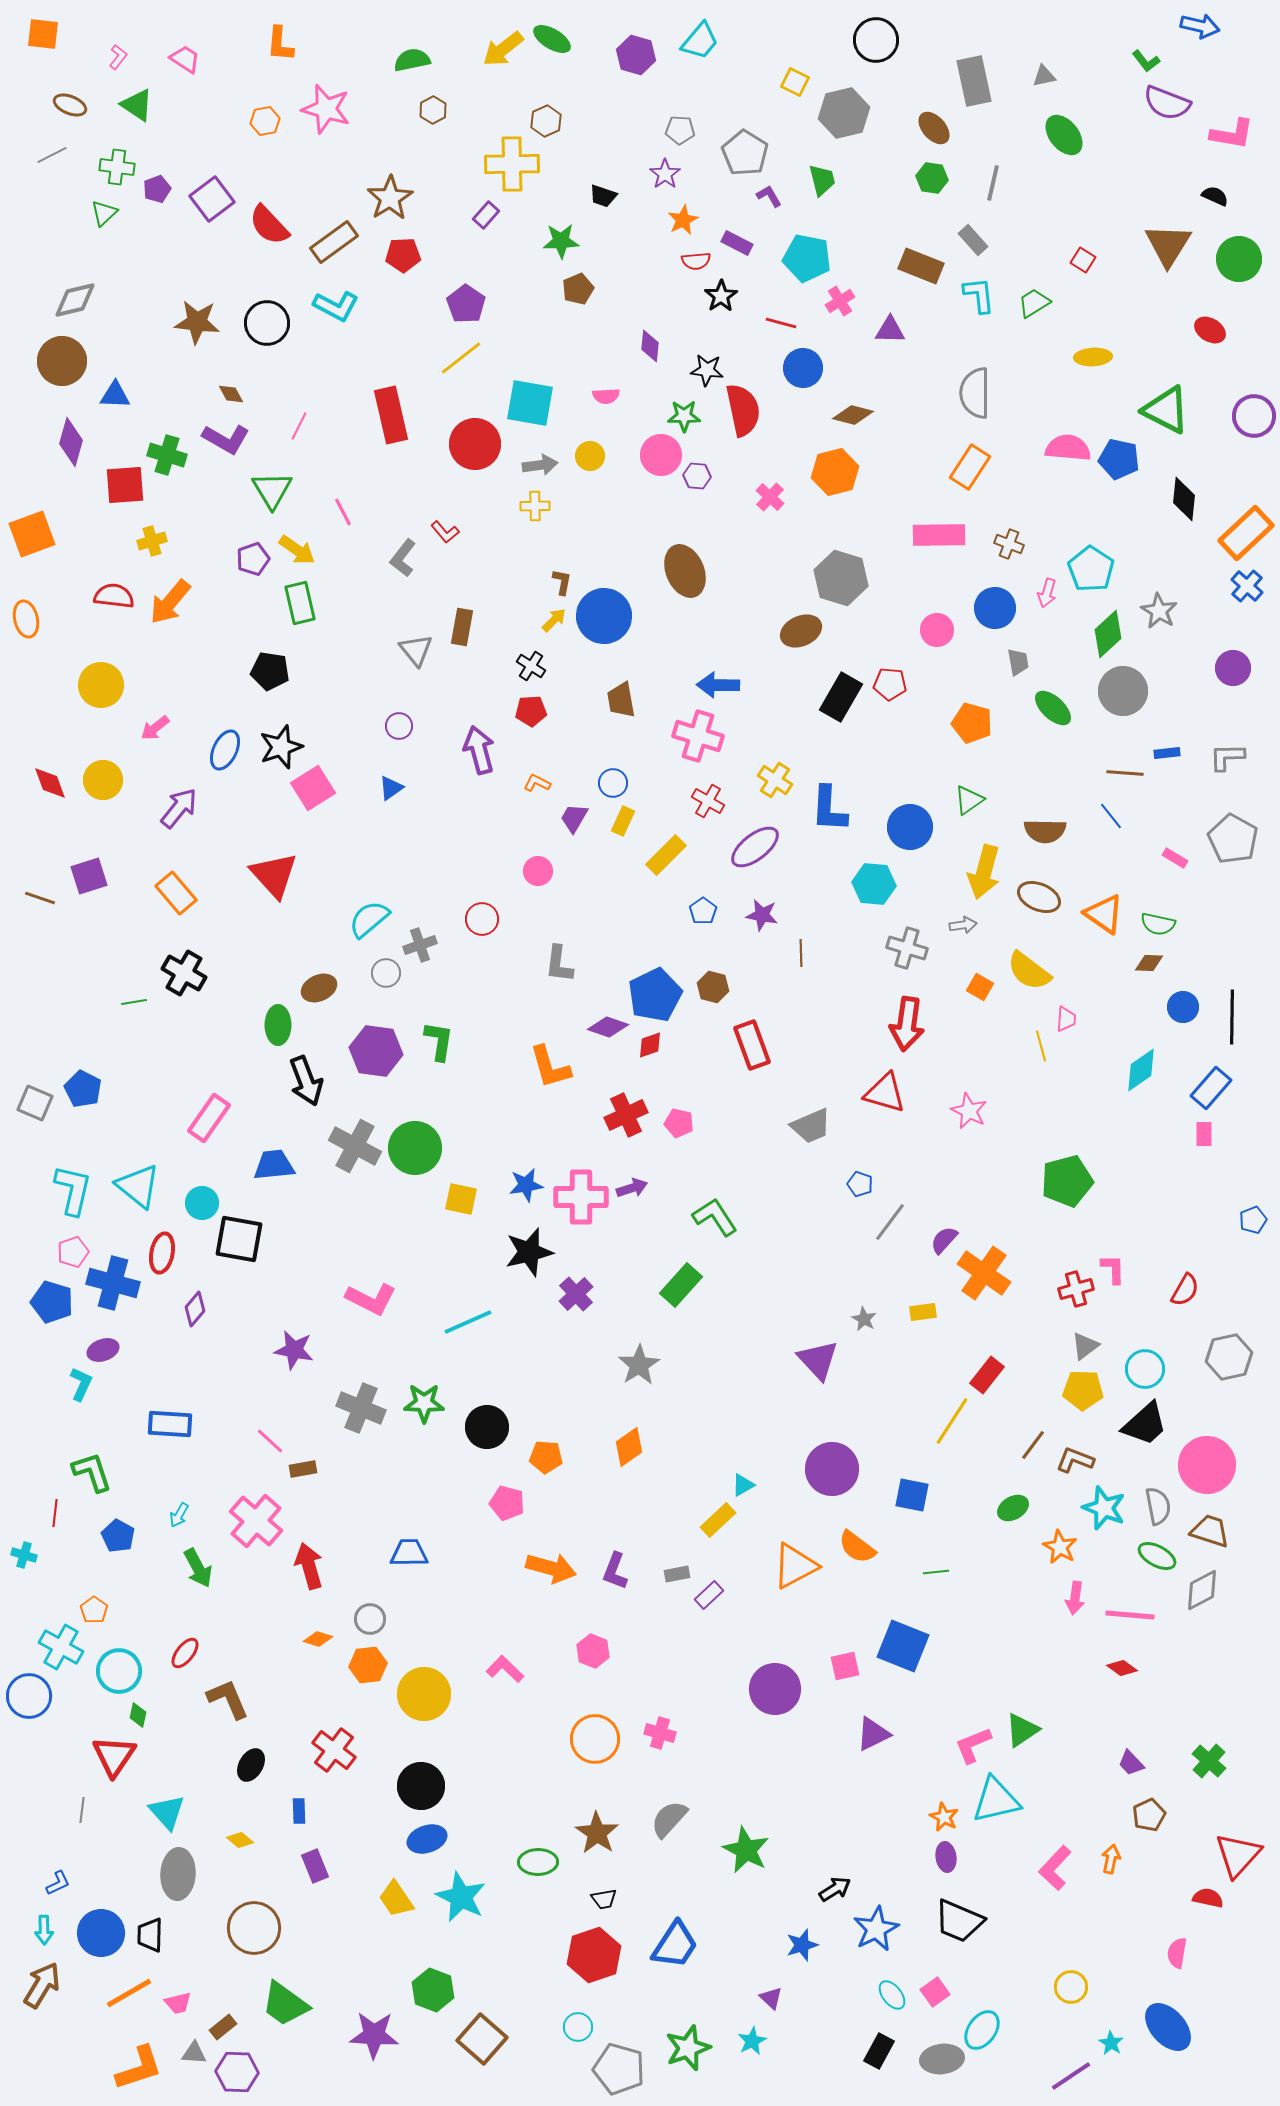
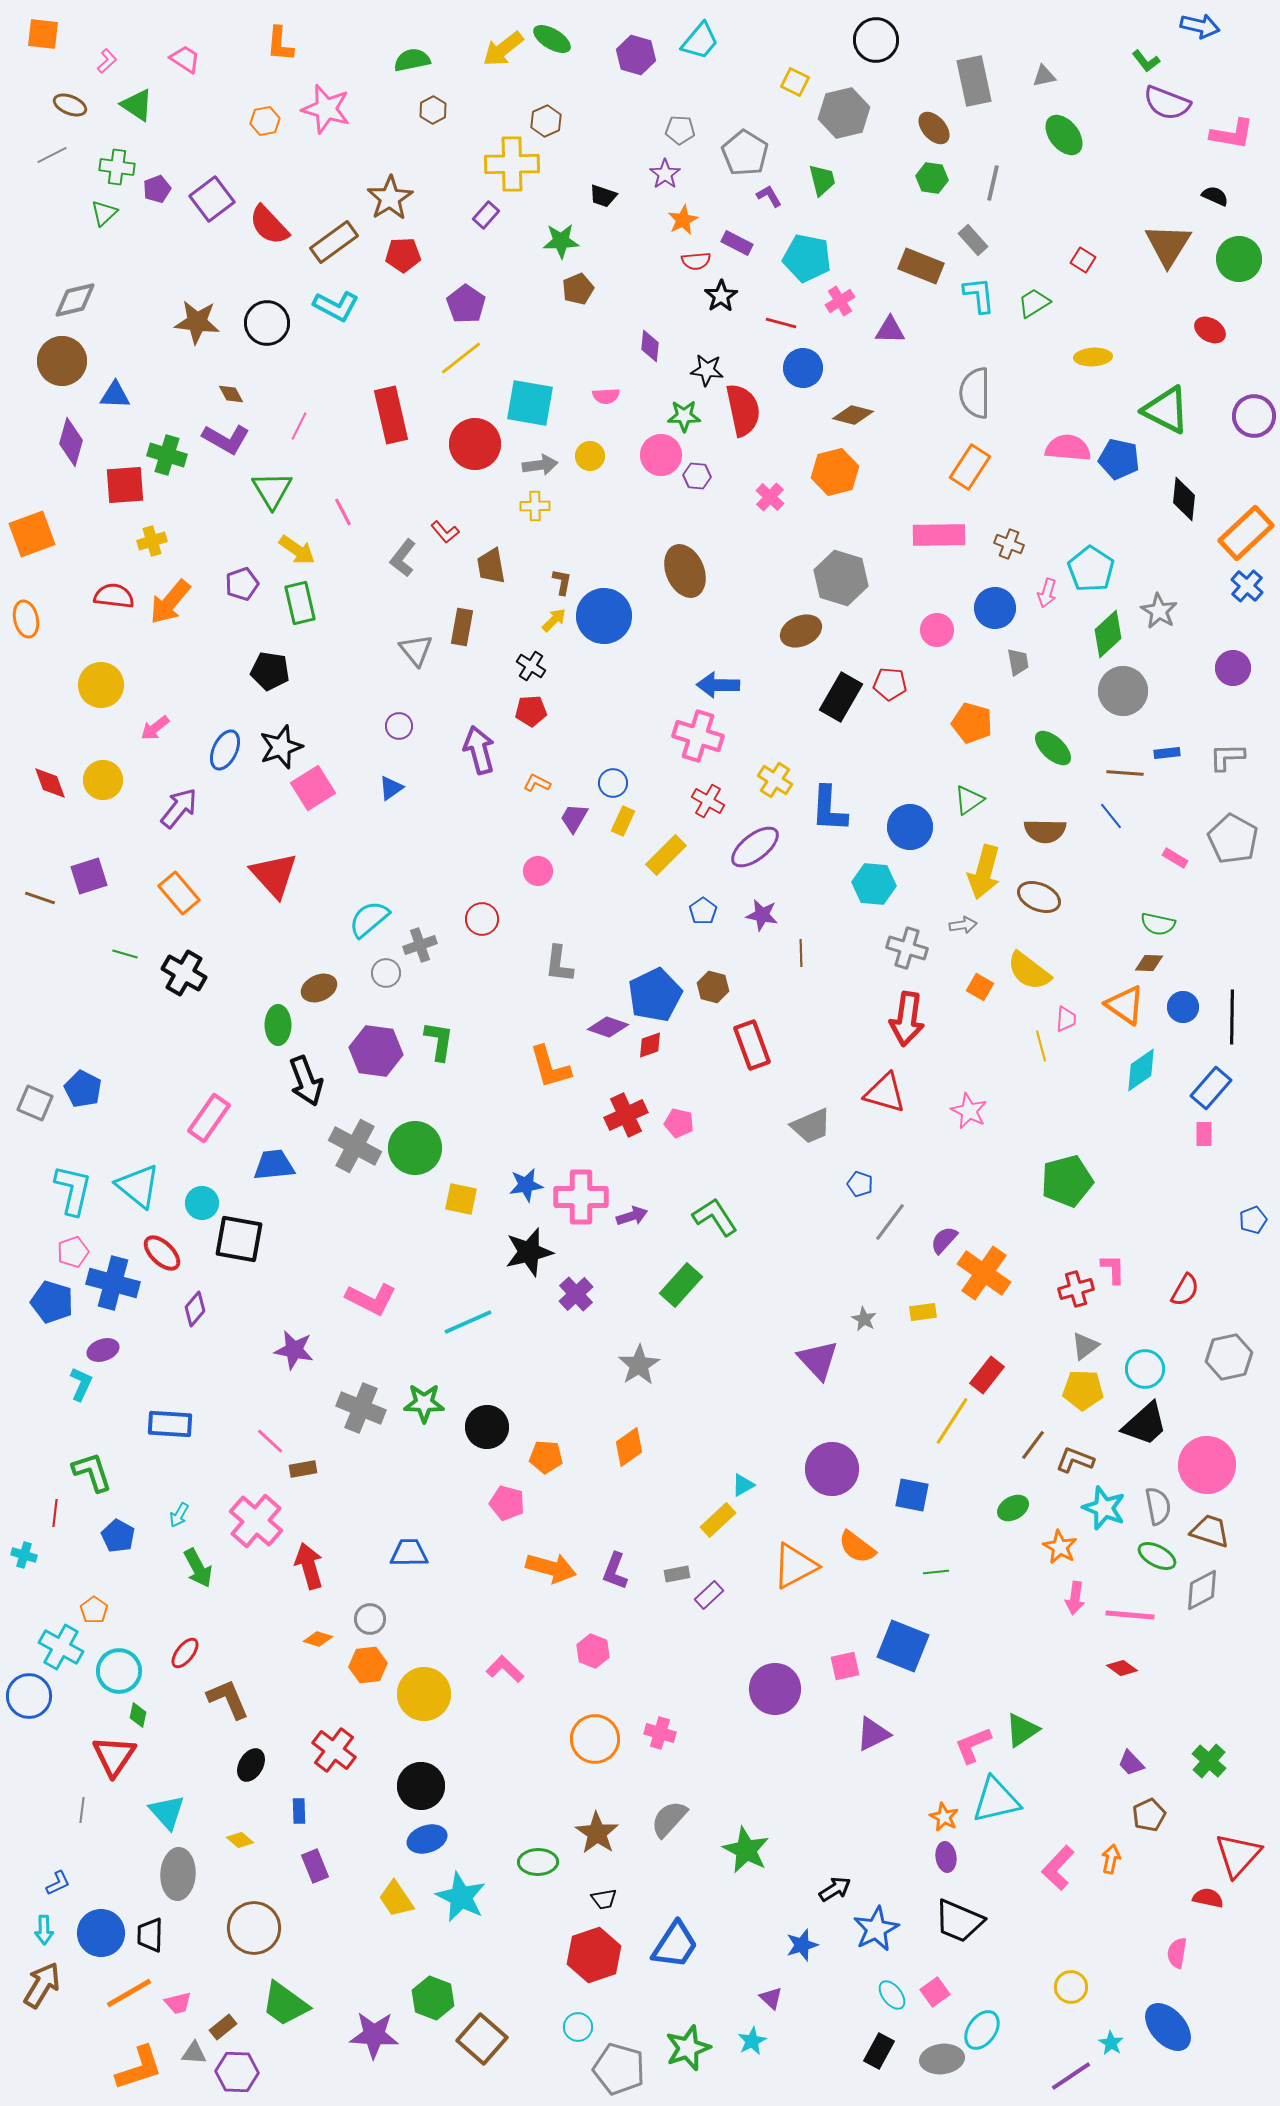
pink L-shape at (118, 57): moved 11 px left, 4 px down; rotated 10 degrees clockwise
purple pentagon at (253, 559): moved 11 px left, 25 px down
brown trapezoid at (621, 700): moved 130 px left, 134 px up
green ellipse at (1053, 708): moved 40 px down
orange rectangle at (176, 893): moved 3 px right
orange triangle at (1104, 914): moved 21 px right, 91 px down
green line at (134, 1002): moved 9 px left, 48 px up; rotated 25 degrees clockwise
red arrow at (907, 1024): moved 5 px up
purple arrow at (632, 1188): moved 28 px down
red ellipse at (162, 1253): rotated 57 degrees counterclockwise
pink L-shape at (1055, 1868): moved 3 px right
green hexagon at (433, 1990): moved 8 px down
